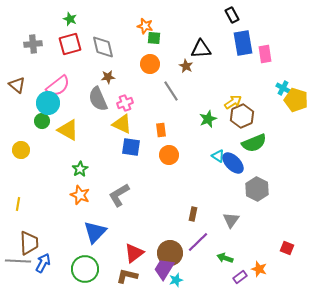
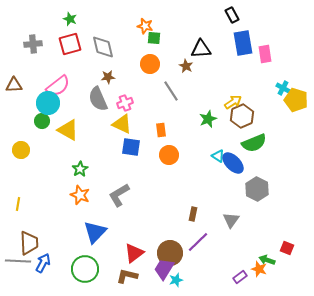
brown triangle at (17, 85): moved 3 px left; rotated 42 degrees counterclockwise
green arrow at (225, 258): moved 42 px right, 2 px down
